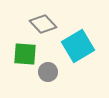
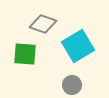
gray diamond: rotated 28 degrees counterclockwise
gray circle: moved 24 px right, 13 px down
